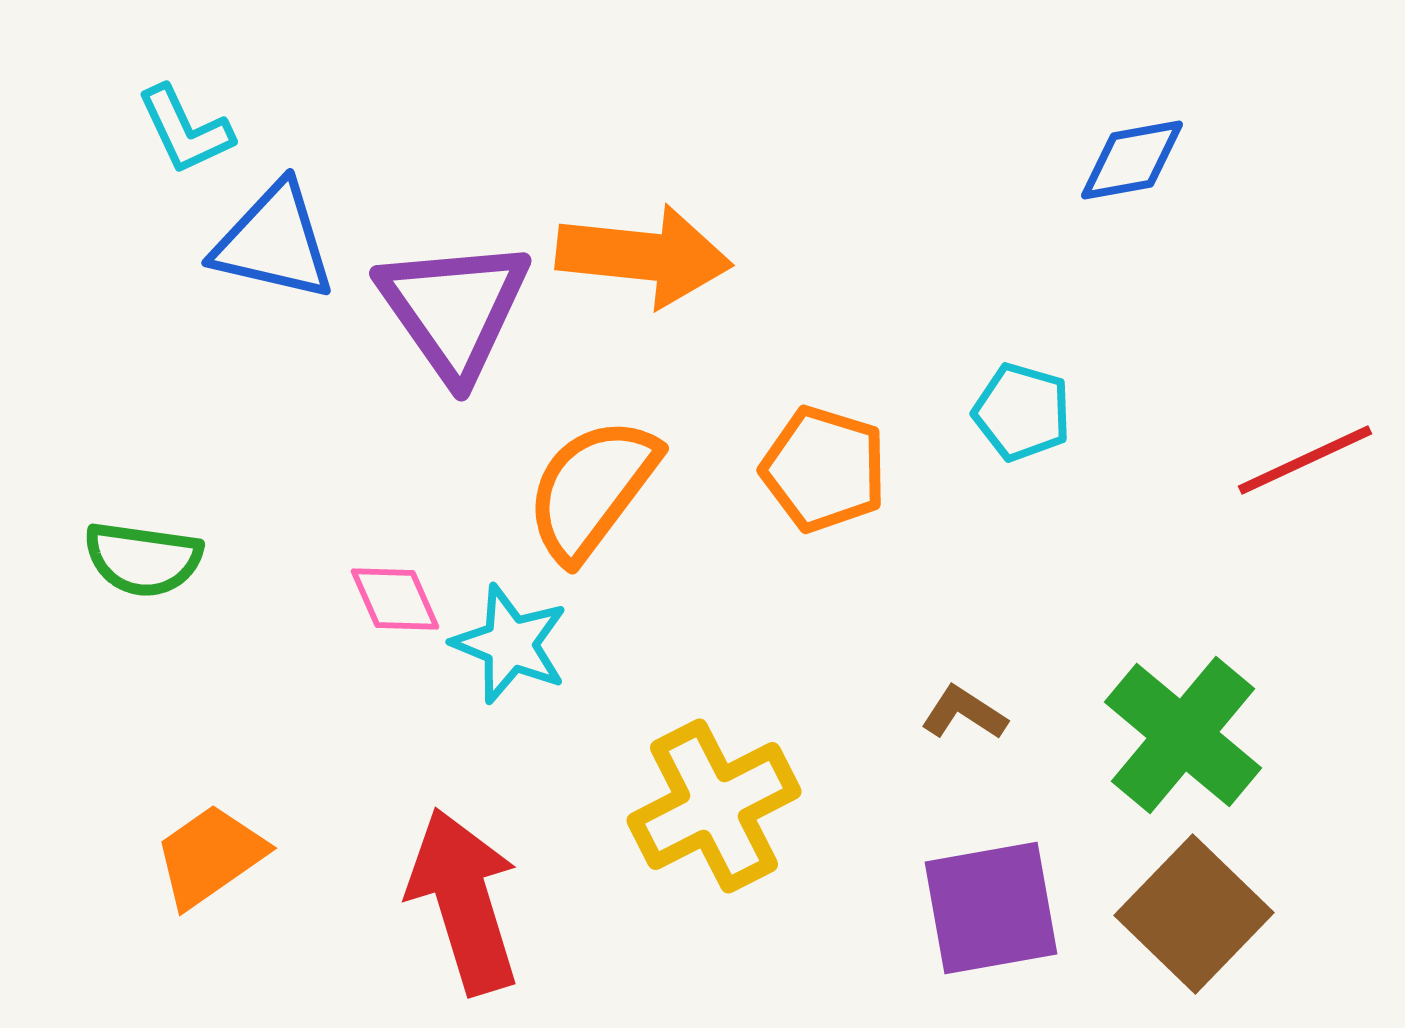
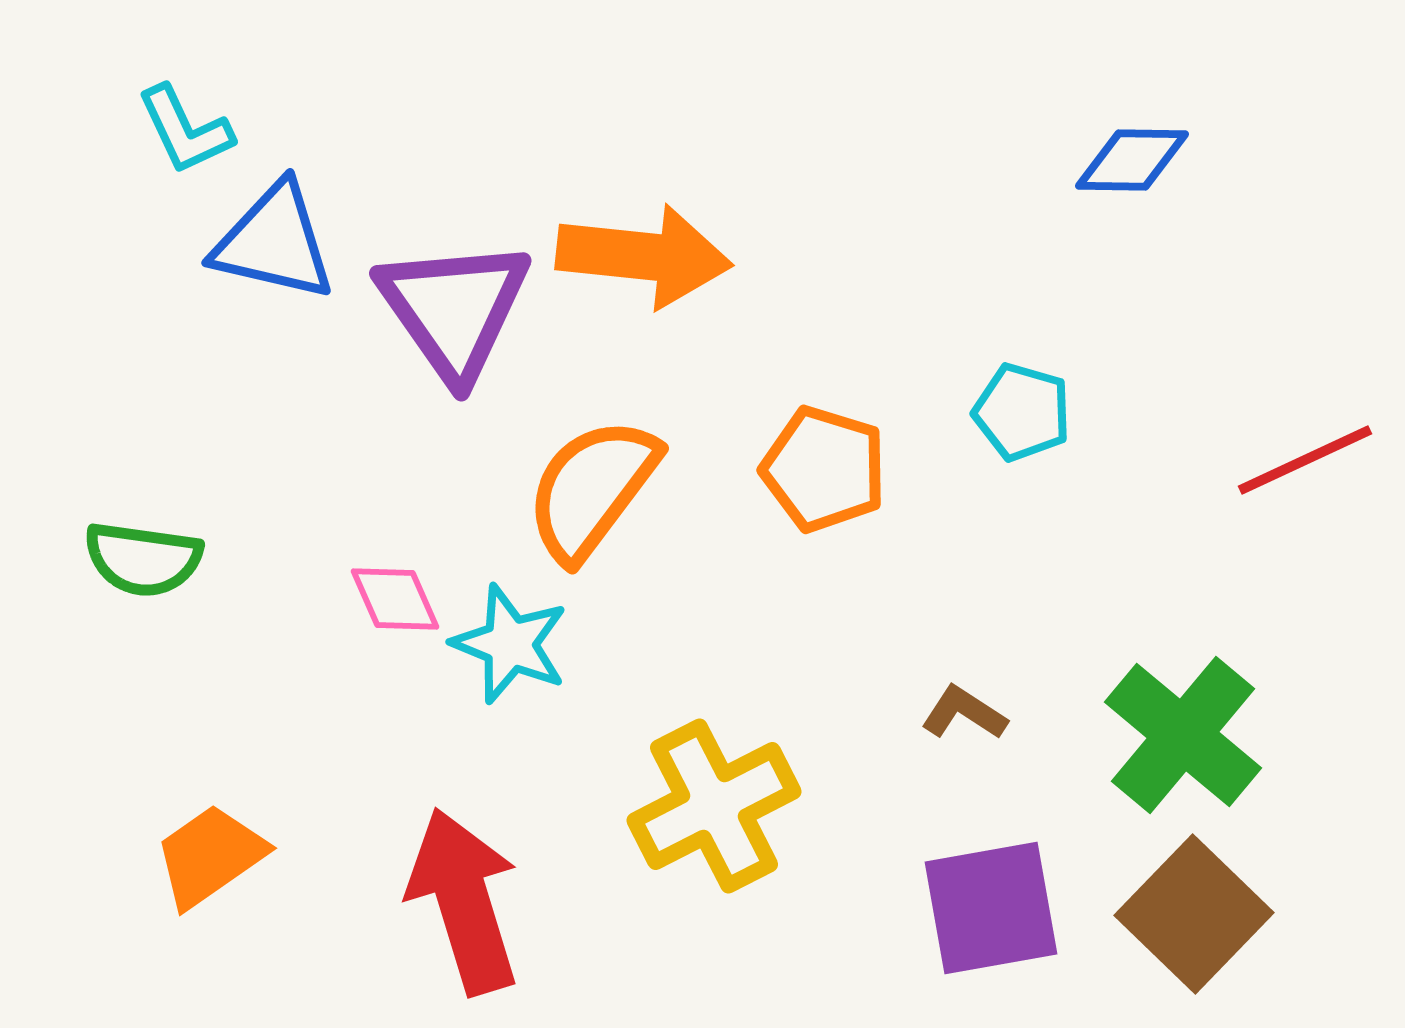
blue diamond: rotated 11 degrees clockwise
